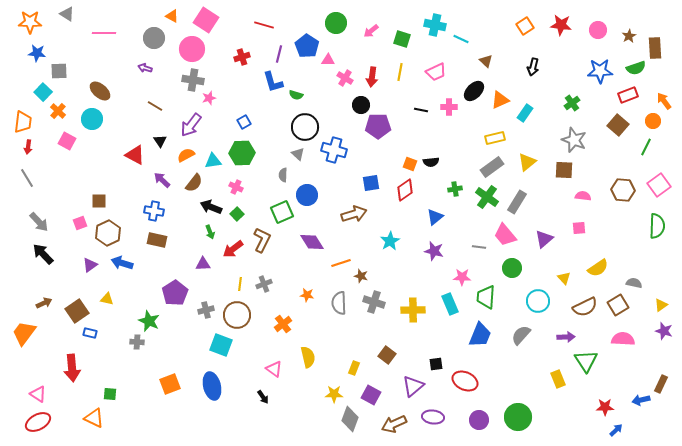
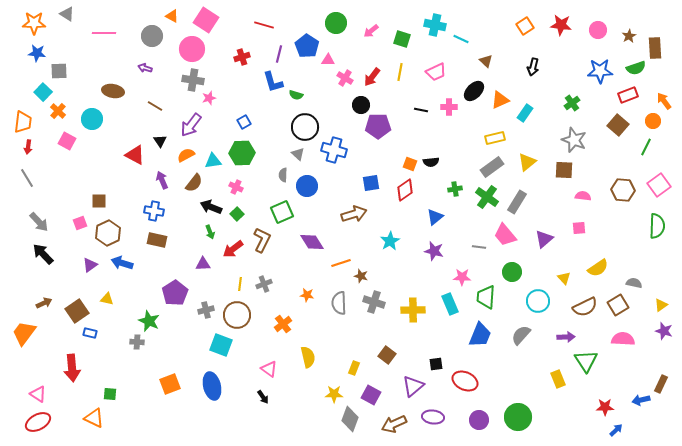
orange star at (30, 22): moved 4 px right, 1 px down
gray circle at (154, 38): moved 2 px left, 2 px up
red arrow at (372, 77): rotated 30 degrees clockwise
brown ellipse at (100, 91): moved 13 px right; rotated 30 degrees counterclockwise
purple arrow at (162, 180): rotated 24 degrees clockwise
blue circle at (307, 195): moved 9 px up
green circle at (512, 268): moved 4 px down
pink triangle at (274, 369): moved 5 px left
